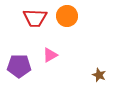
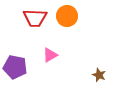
purple pentagon: moved 4 px left, 1 px down; rotated 10 degrees clockwise
